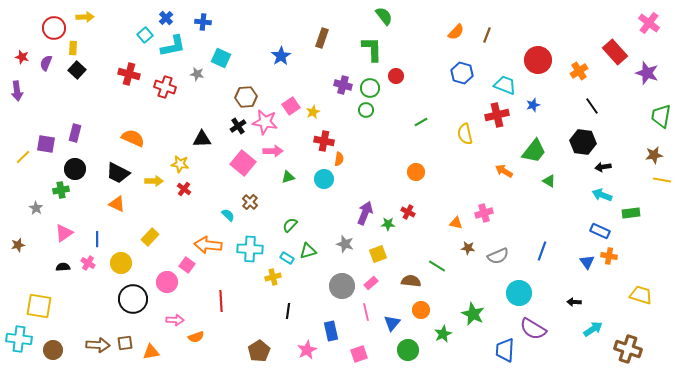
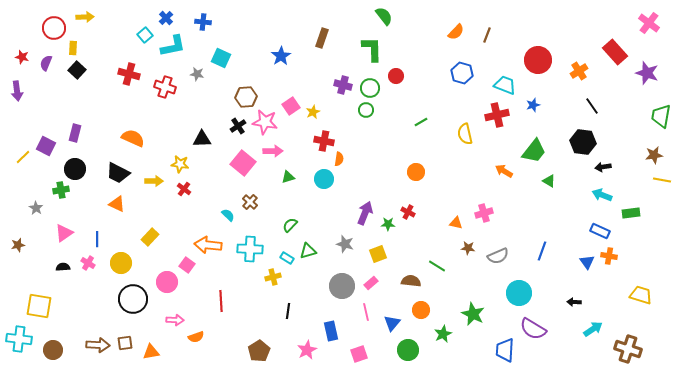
purple square at (46, 144): moved 2 px down; rotated 18 degrees clockwise
